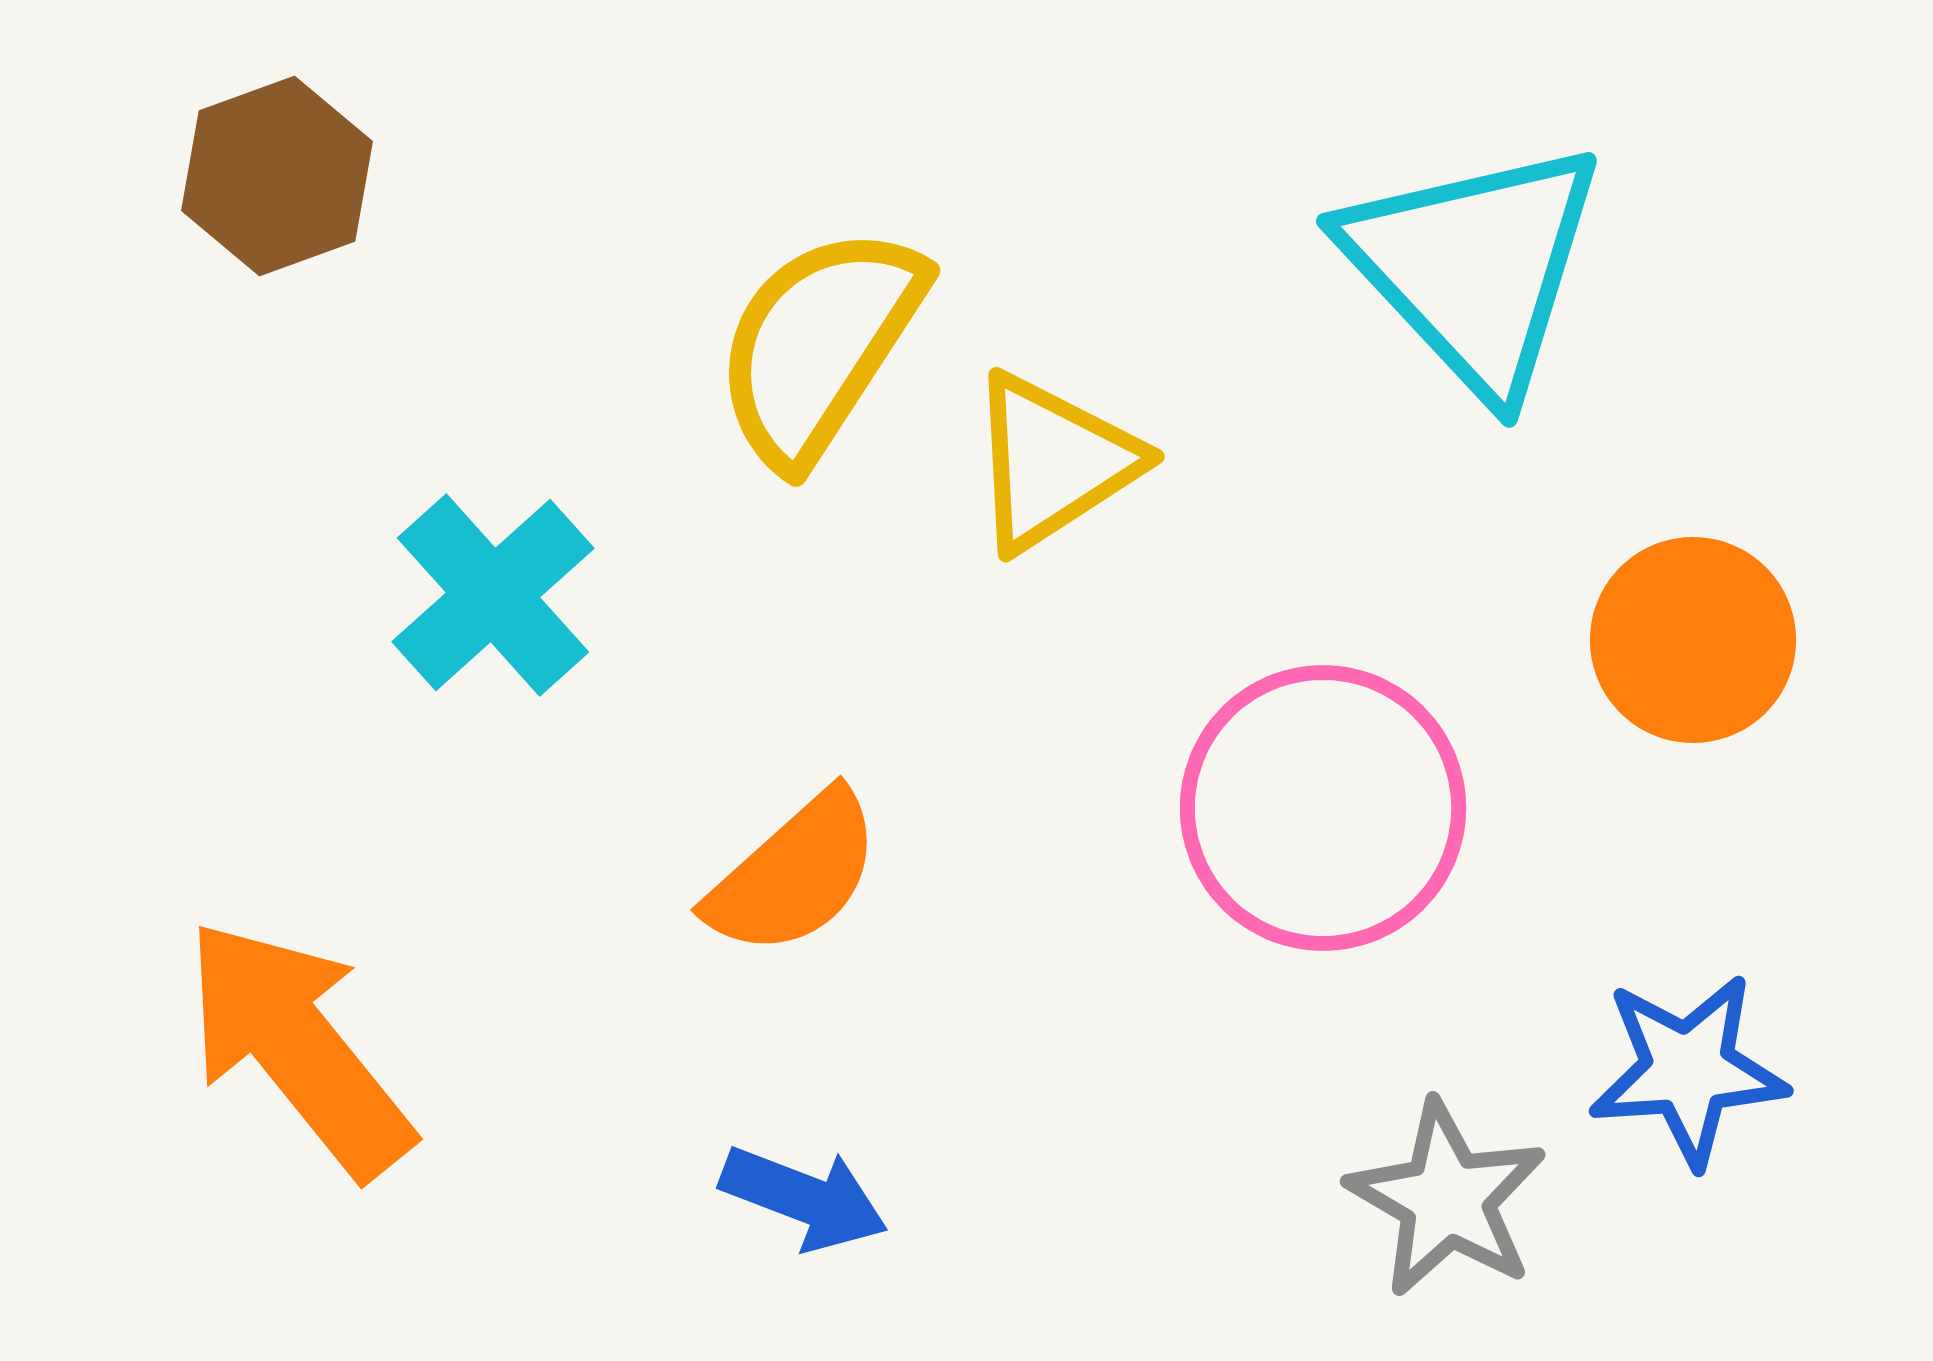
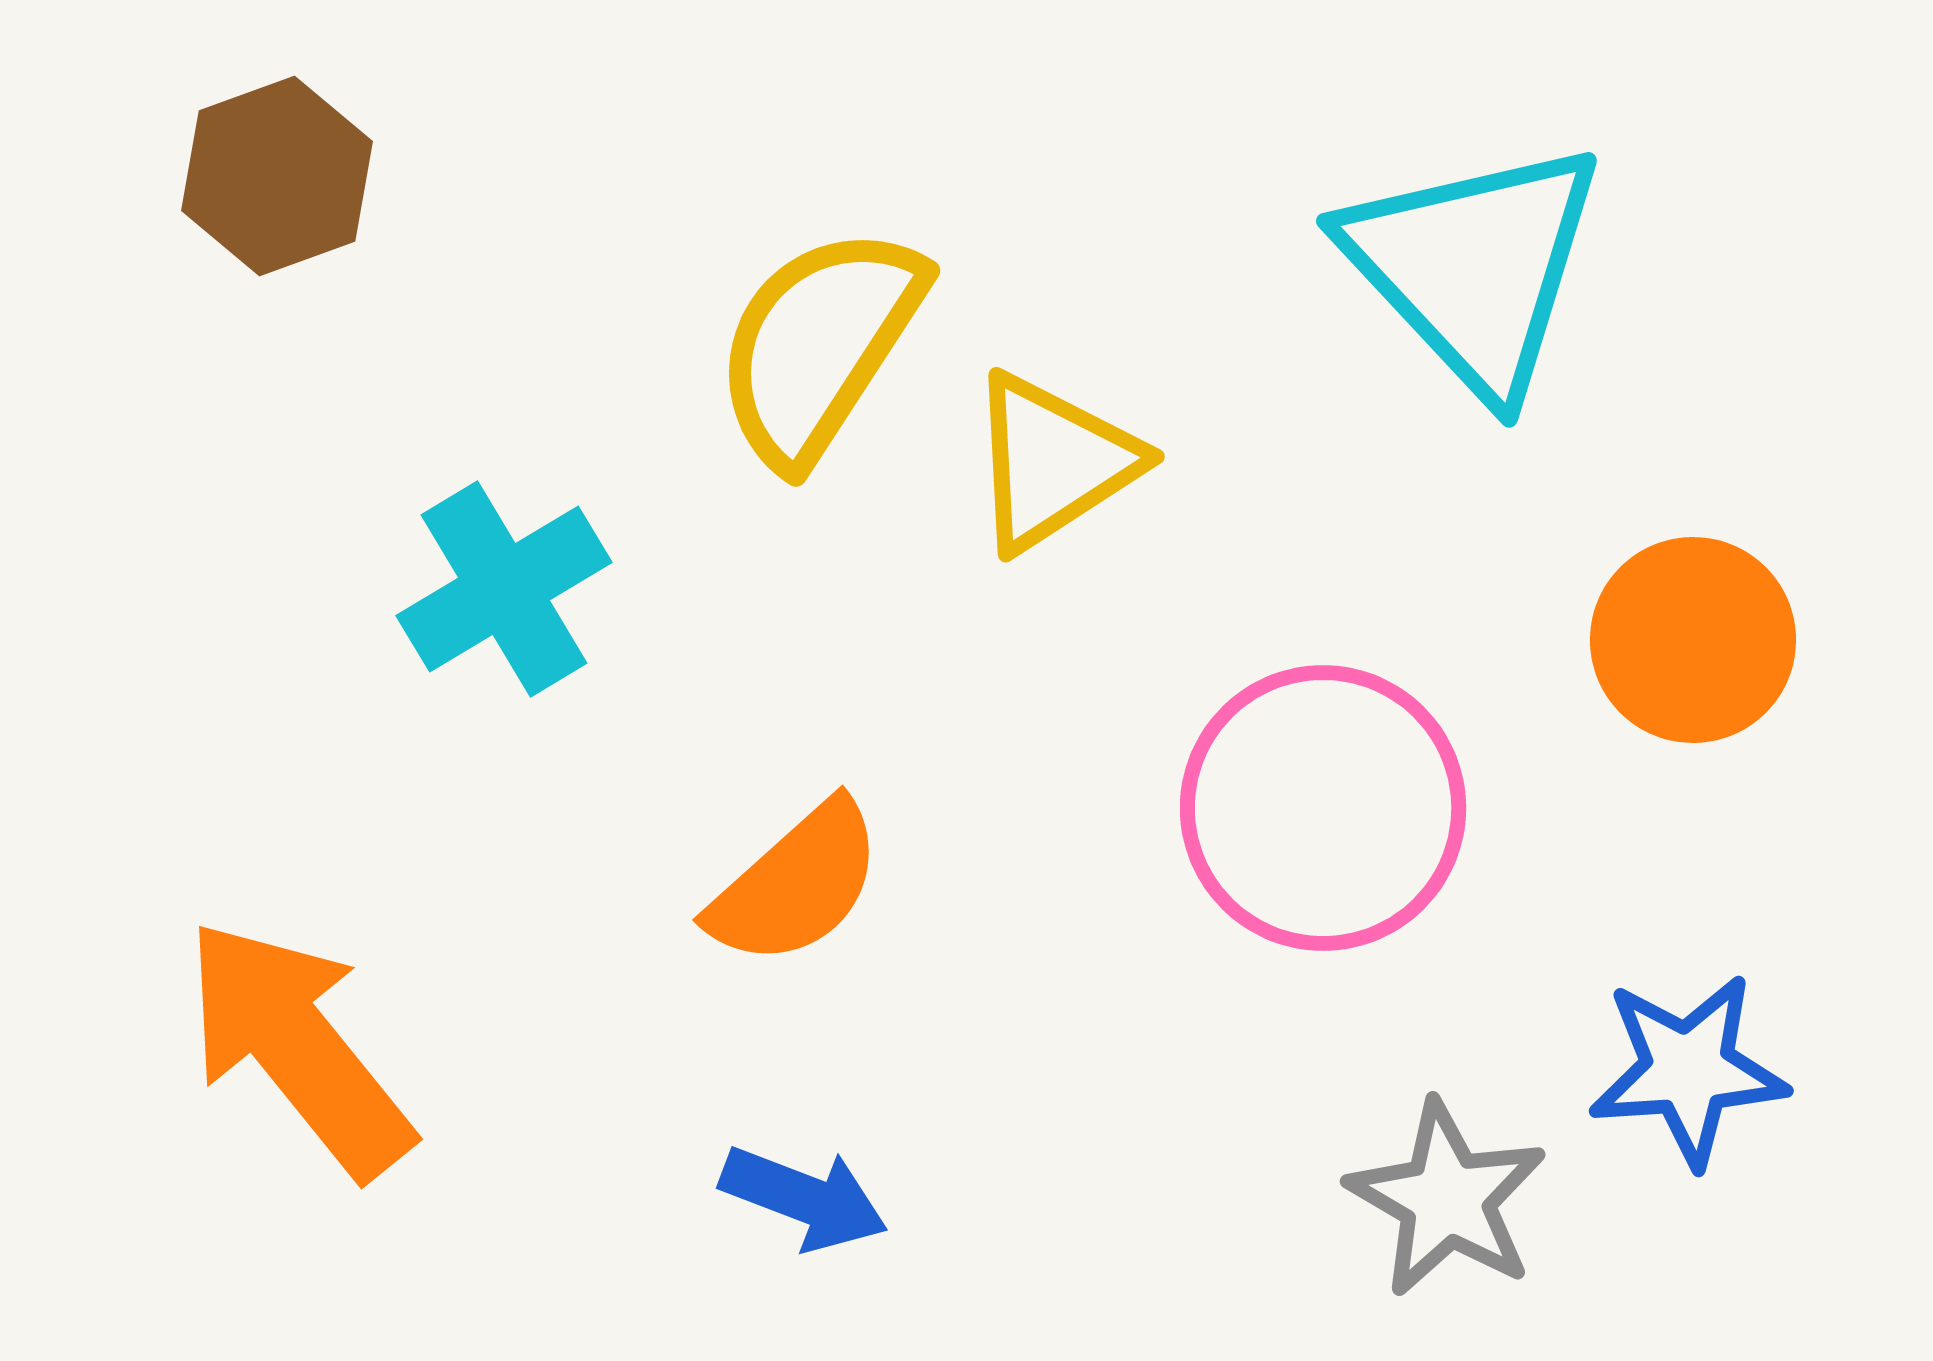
cyan cross: moved 11 px right, 6 px up; rotated 11 degrees clockwise
orange semicircle: moved 2 px right, 10 px down
